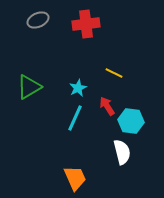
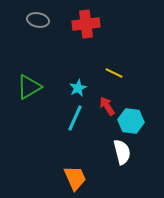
gray ellipse: rotated 35 degrees clockwise
